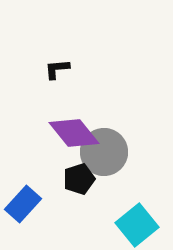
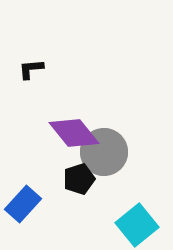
black L-shape: moved 26 px left
